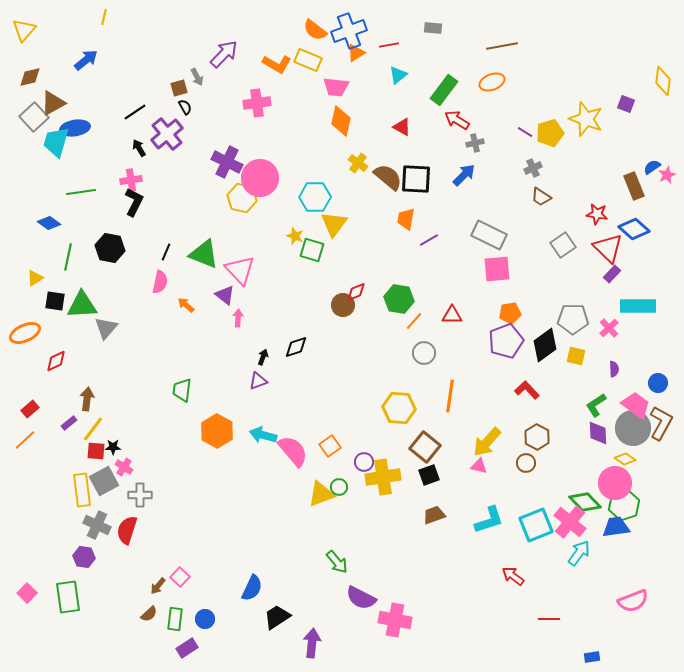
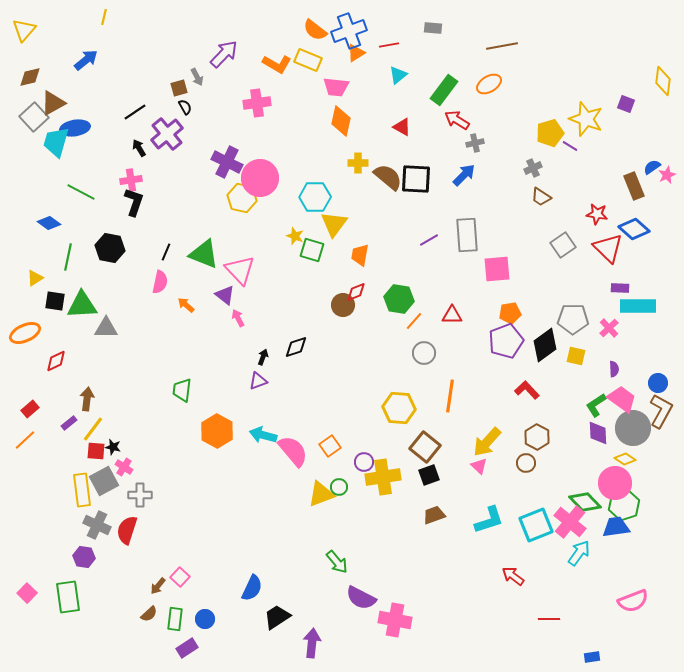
orange ellipse at (492, 82): moved 3 px left, 2 px down; rotated 10 degrees counterclockwise
purple line at (525, 132): moved 45 px right, 14 px down
yellow cross at (358, 163): rotated 36 degrees counterclockwise
green line at (81, 192): rotated 36 degrees clockwise
black L-shape at (134, 202): rotated 8 degrees counterclockwise
orange trapezoid at (406, 219): moved 46 px left, 36 px down
gray rectangle at (489, 235): moved 22 px left; rotated 60 degrees clockwise
purple rectangle at (612, 274): moved 8 px right, 14 px down; rotated 48 degrees clockwise
pink arrow at (238, 318): rotated 30 degrees counterclockwise
gray triangle at (106, 328): rotated 50 degrees clockwise
pink trapezoid at (636, 405): moved 14 px left, 6 px up
brown L-shape at (661, 423): moved 12 px up
black star at (113, 447): rotated 14 degrees clockwise
pink triangle at (479, 466): rotated 30 degrees clockwise
